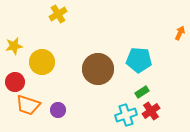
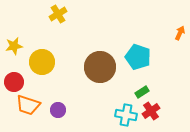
cyan pentagon: moved 1 px left, 3 px up; rotated 15 degrees clockwise
brown circle: moved 2 px right, 2 px up
red circle: moved 1 px left
cyan cross: rotated 30 degrees clockwise
